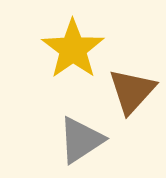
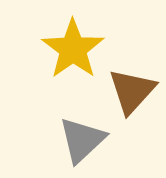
gray triangle: moved 1 px right; rotated 10 degrees counterclockwise
